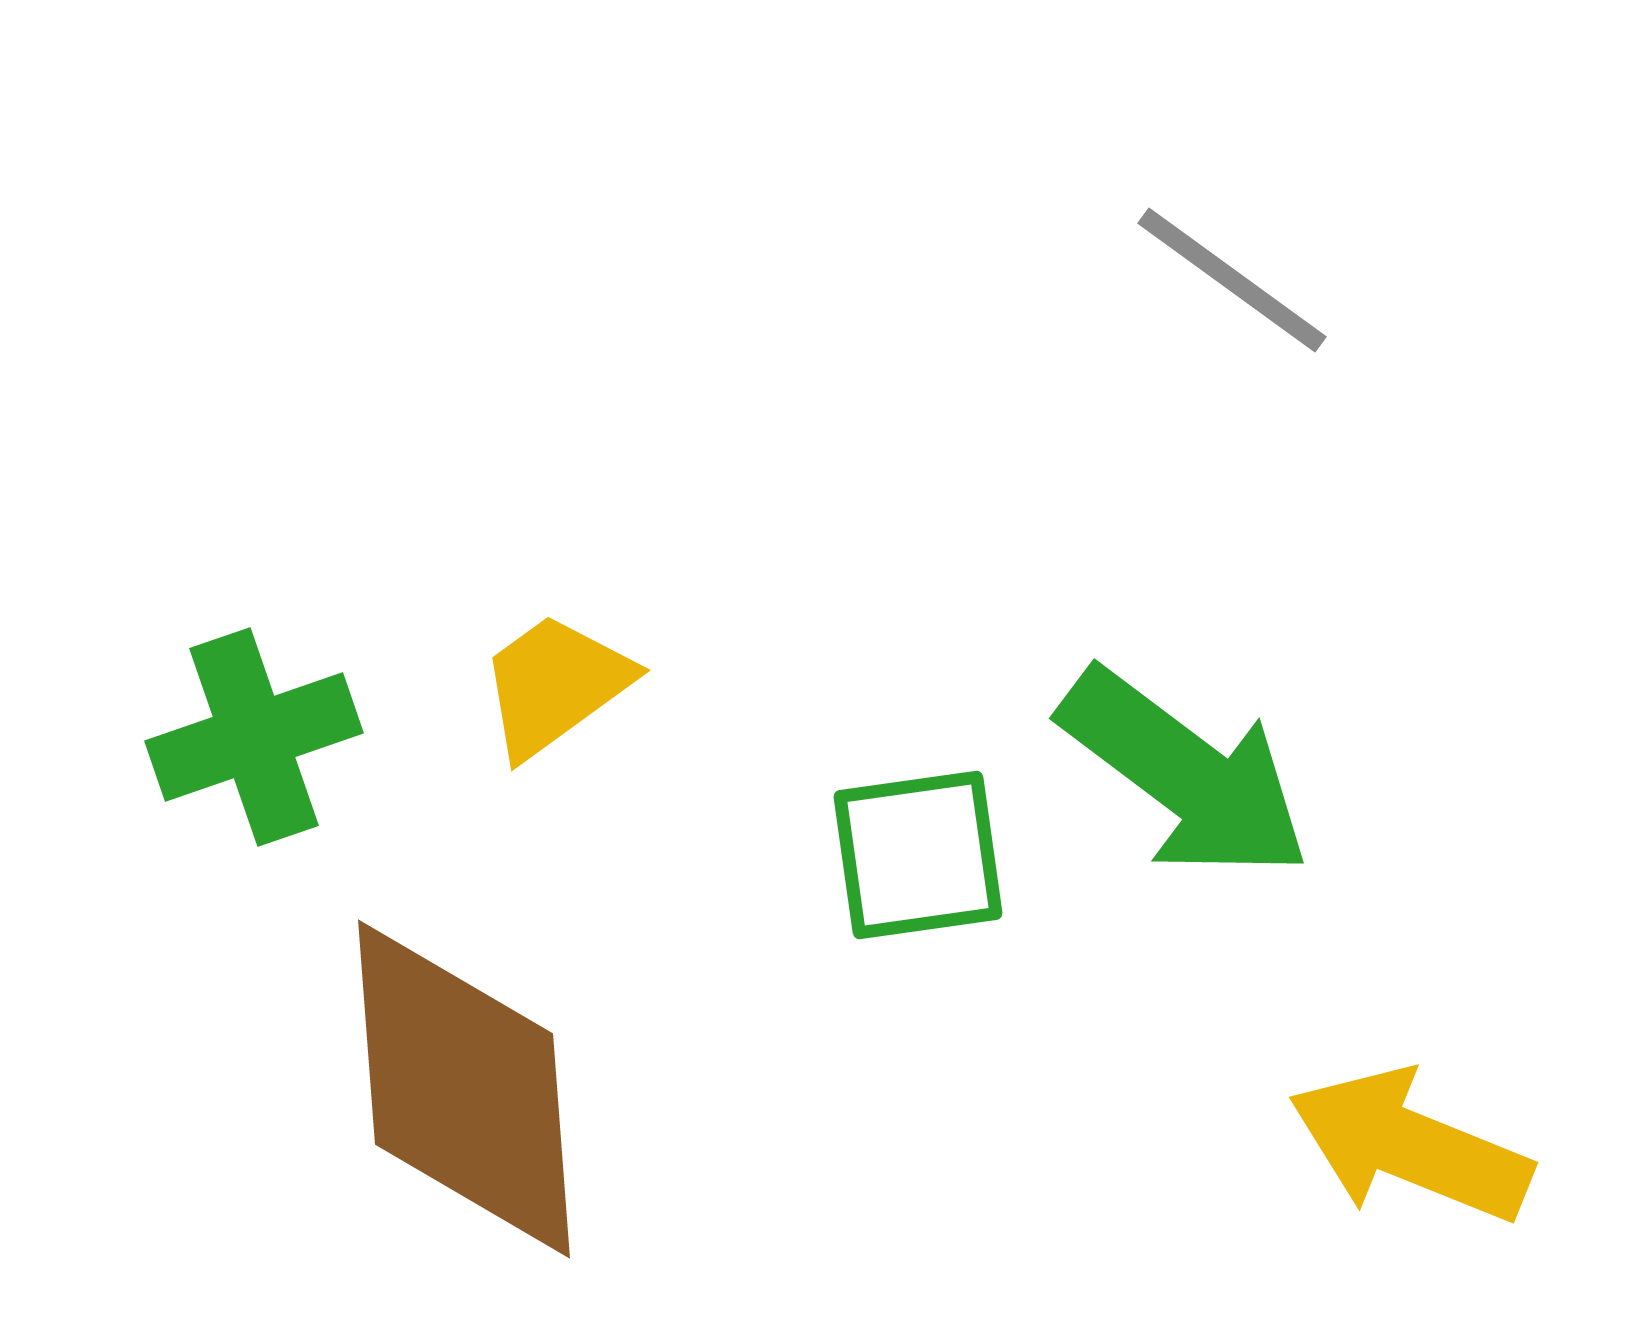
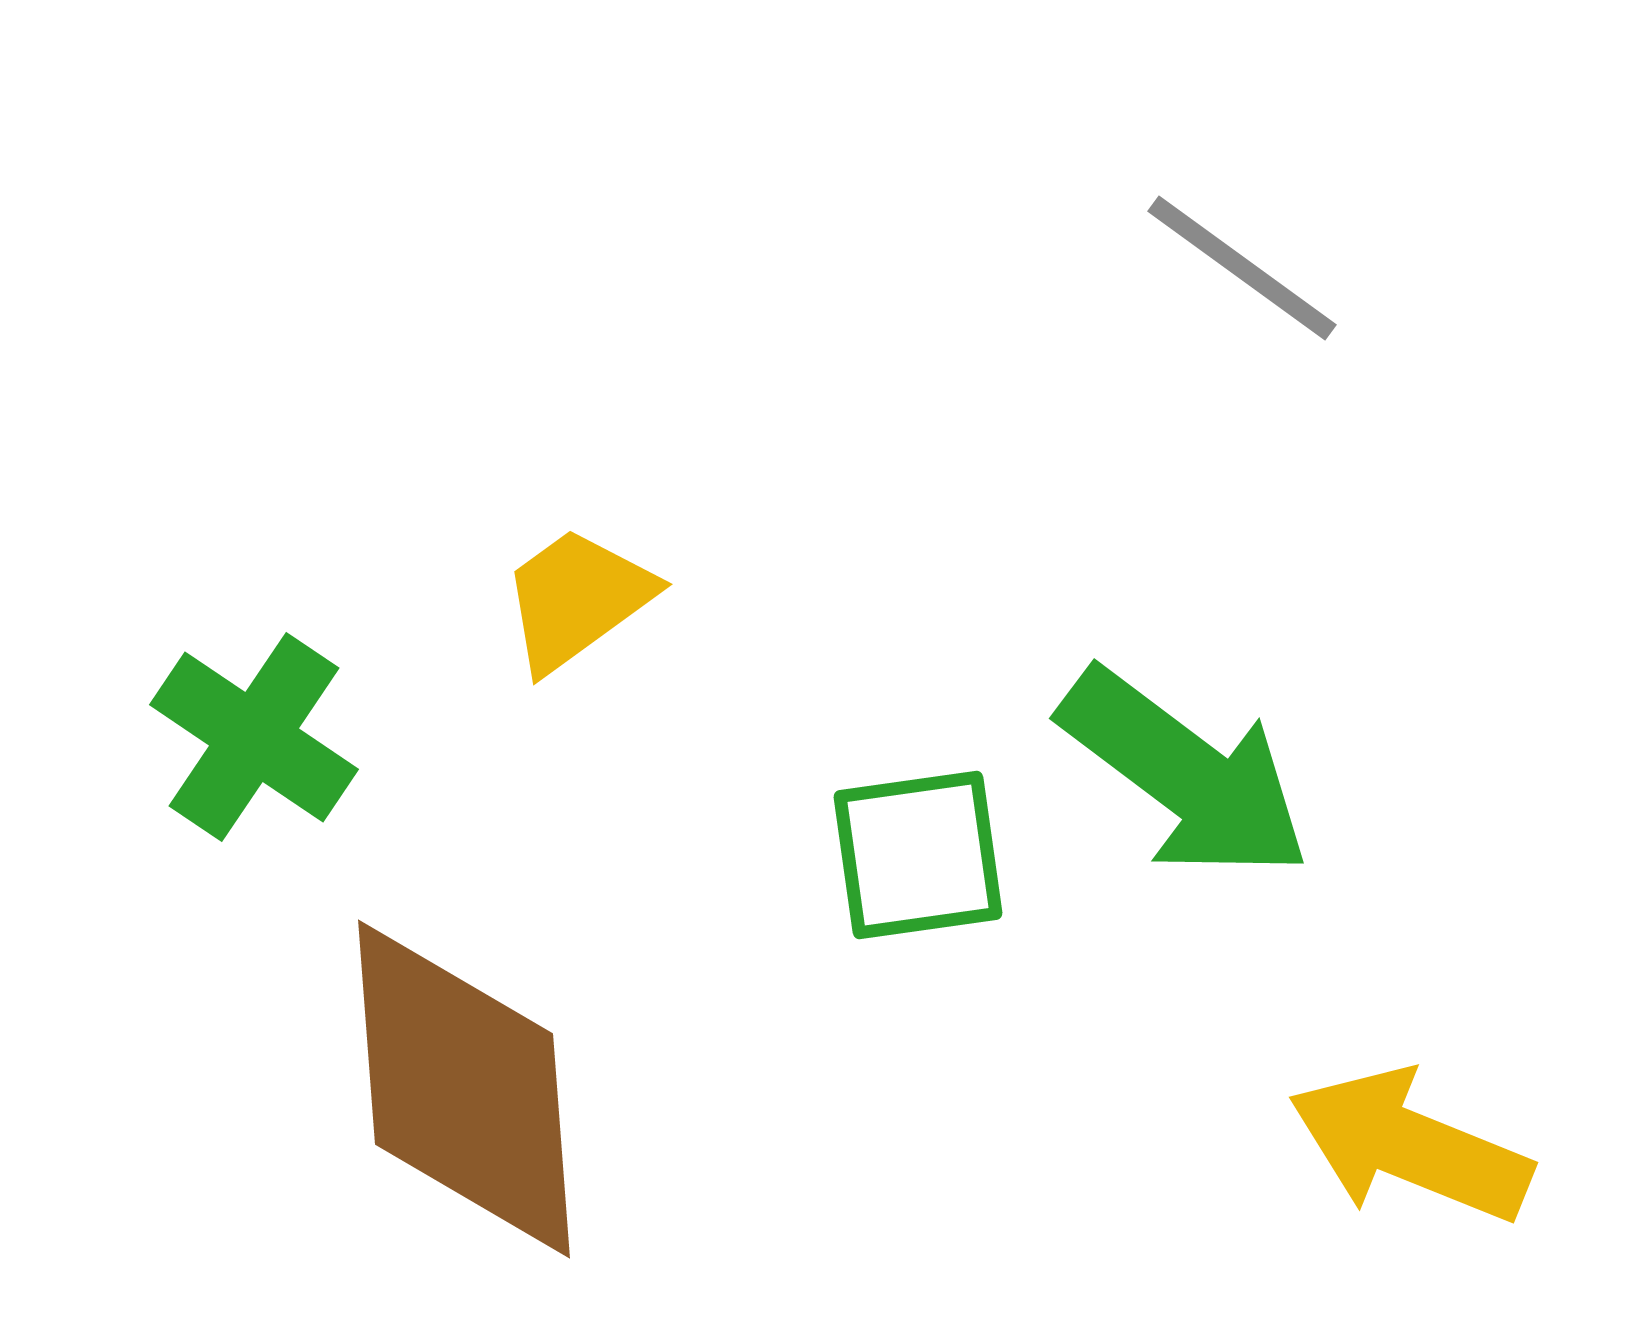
gray line: moved 10 px right, 12 px up
yellow trapezoid: moved 22 px right, 86 px up
green cross: rotated 37 degrees counterclockwise
